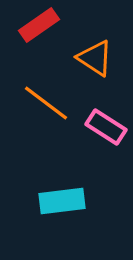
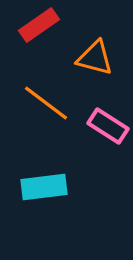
orange triangle: rotated 18 degrees counterclockwise
pink rectangle: moved 2 px right, 1 px up
cyan rectangle: moved 18 px left, 14 px up
